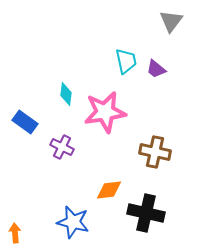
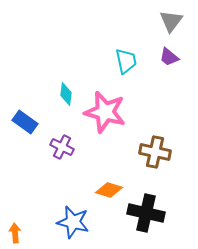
purple trapezoid: moved 13 px right, 12 px up
pink star: rotated 24 degrees clockwise
orange diamond: rotated 24 degrees clockwise
